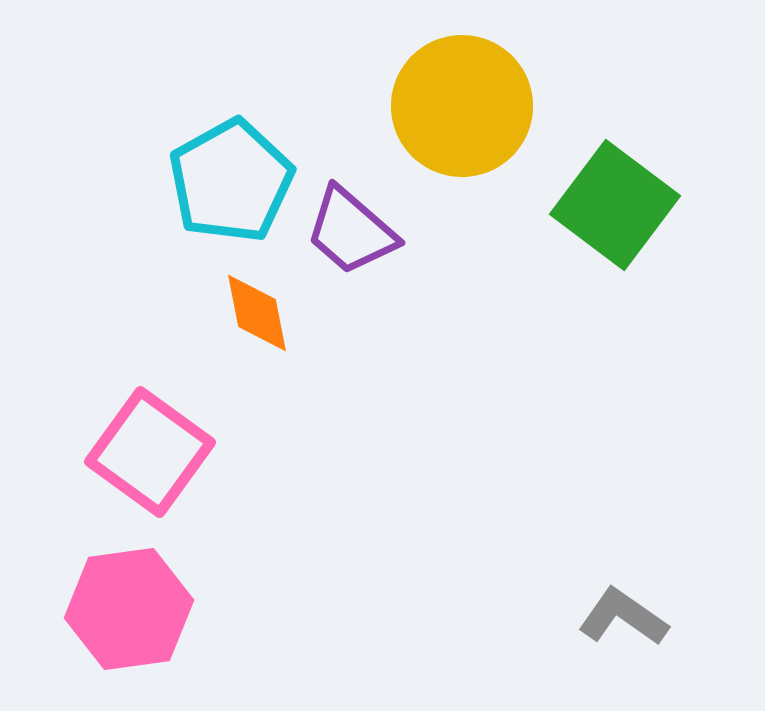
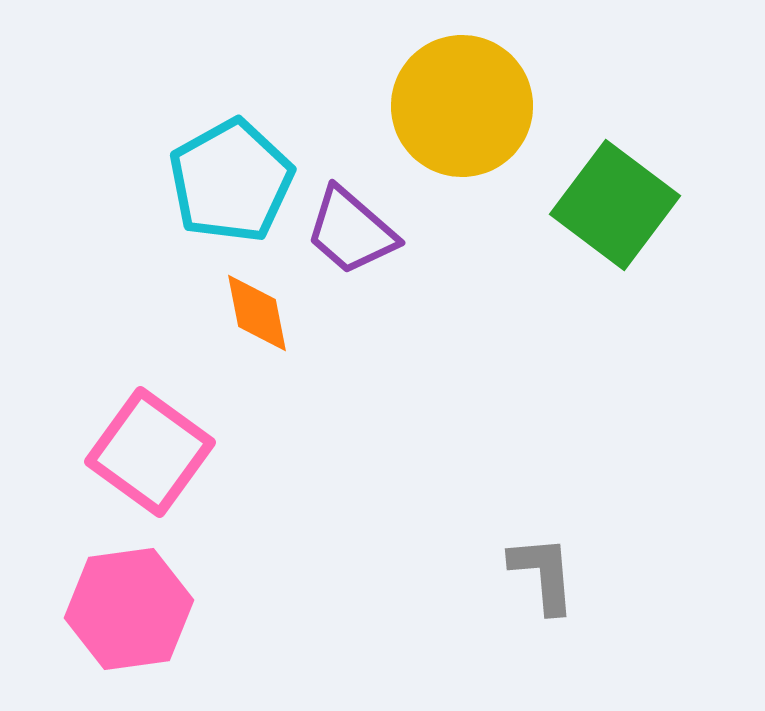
gray L-shape: moved 80 px left, 43 px up; rotated 50 degrees clockwise
